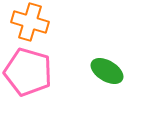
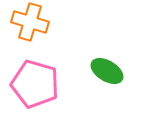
pink pentagon: moved 7 px right, 12 px down
